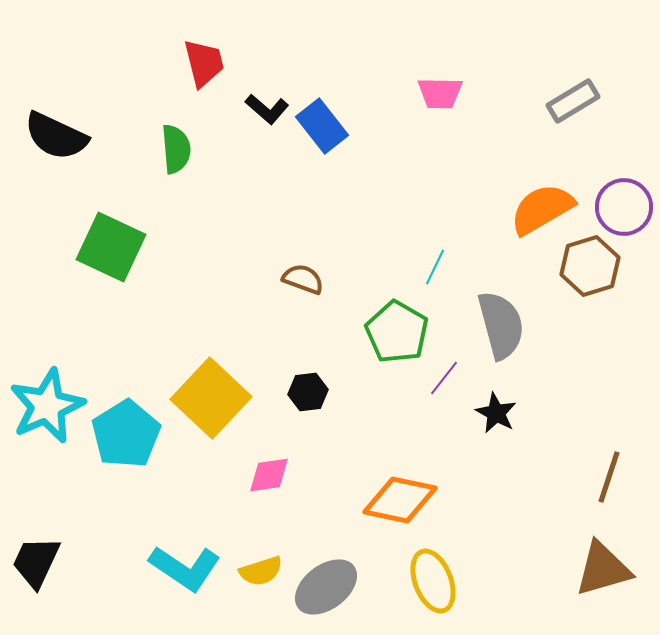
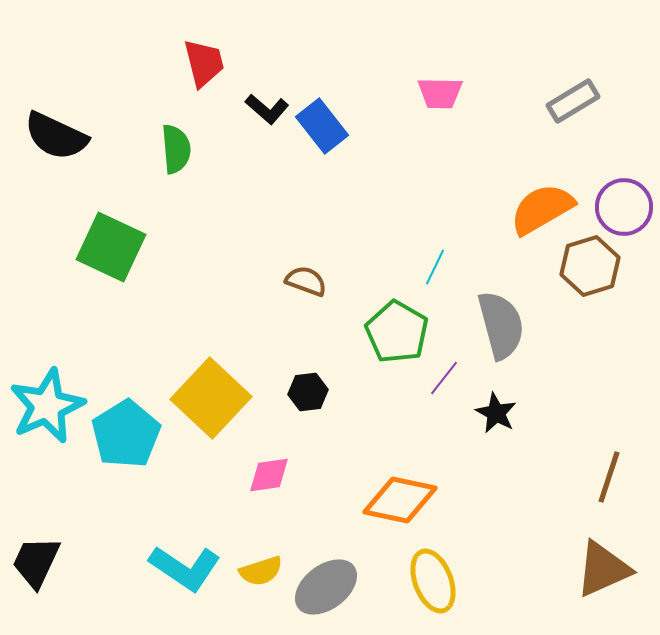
brown semicircle: moved 3 px right, 2 px down
brown triangle: rotated 8 degrees counterclockwise
